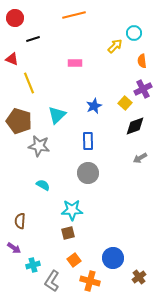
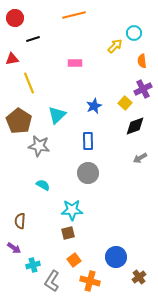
red triangle: rotated 32 degrees counterclockwise
brown pentagon: rotated 15 degrees clockwise
blue circle: moved 3 px right, 1 px up
